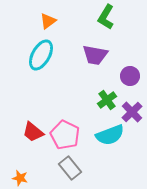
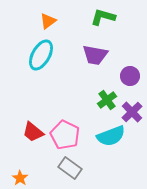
green L-shape: moved 3 px left; rotated 75 degrees clockwise
cyan semicircle: moved 1 px right, 1 px down
gray rectangle: rotated 15 degrees counterclockwise
orange star: rotated 21 degrees clockwise
